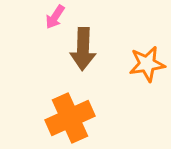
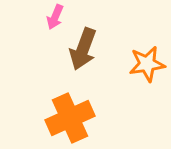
pink arrow: rotated 10 degrees counterclockwise
brown arrow: rotated 18 degrees clockwise
